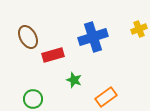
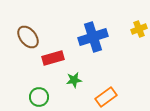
brown ellipse: rotated 10 degrees counterclockwise
red rectangle: moved 3 px down
green star: rotated 28 degrees counterclockwise
green circle: moved 6 px right, 2 px up
